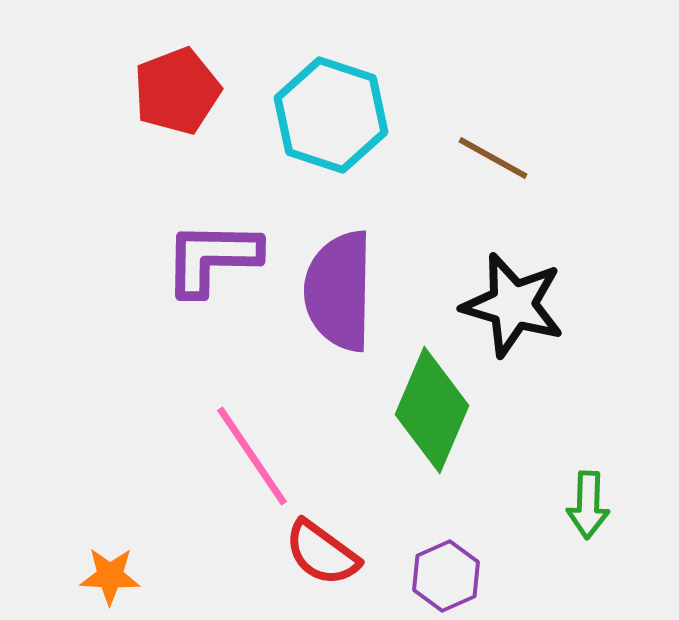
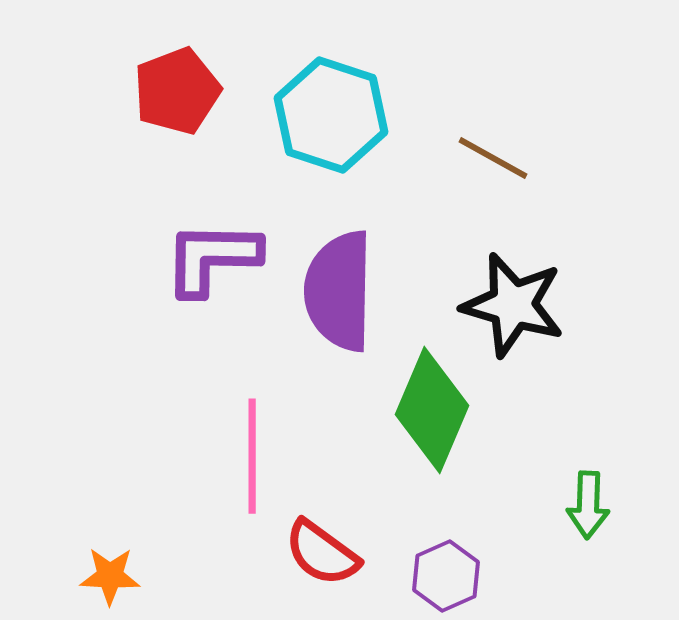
pink line: rotated 34 degrees clockwise
